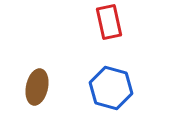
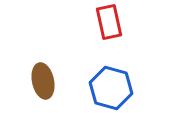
brown ellipse: moved 6 px right, 6 px up; rotated 24 degrees counterclockwise
